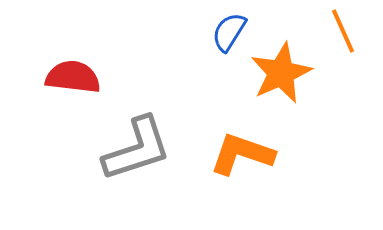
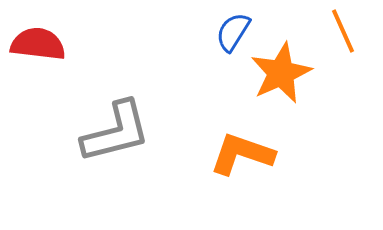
blue semicircle: moved 4 px right
red semicircle: moved 35 px left, 33 px up
gray L-shape: moved 21 px left, 17 px up; rotated 4 degrees clockwise
